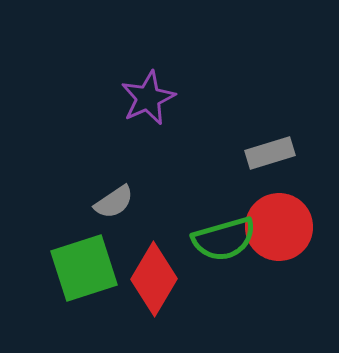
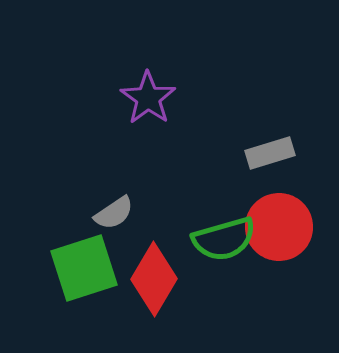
purple star: rotated 12 degrees counterclockwise
gray semicircle: moved 11 px down
